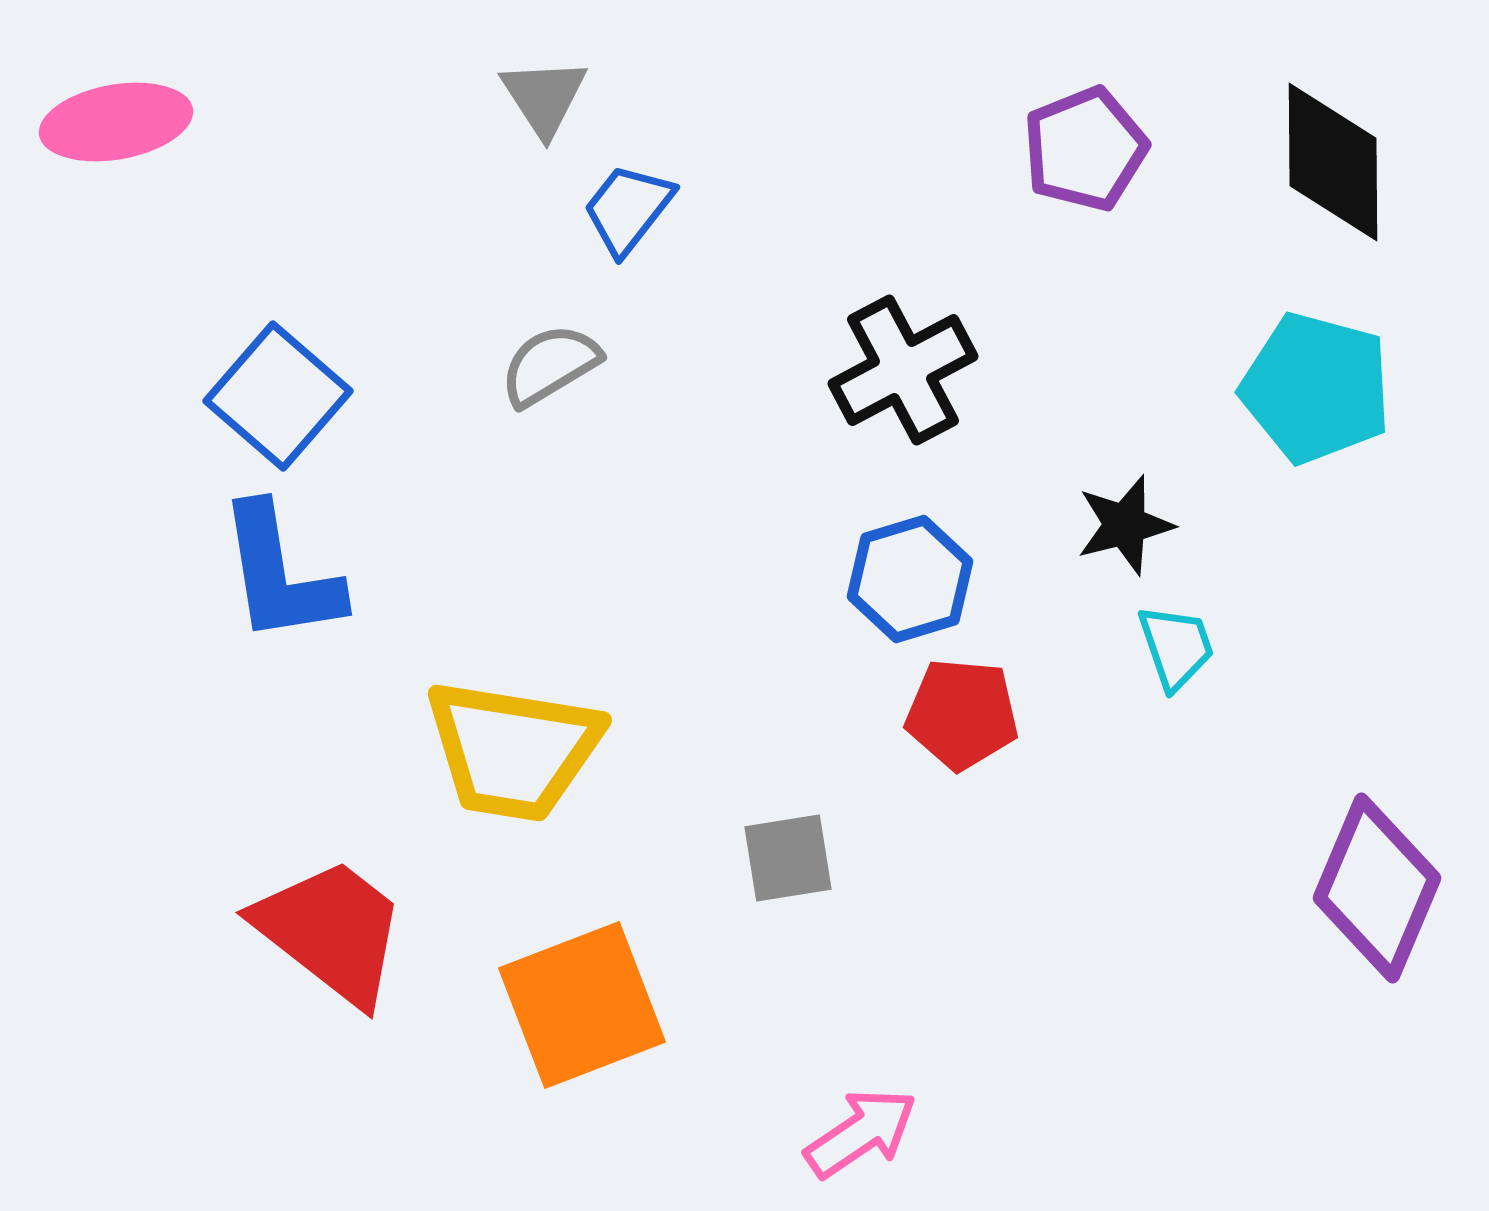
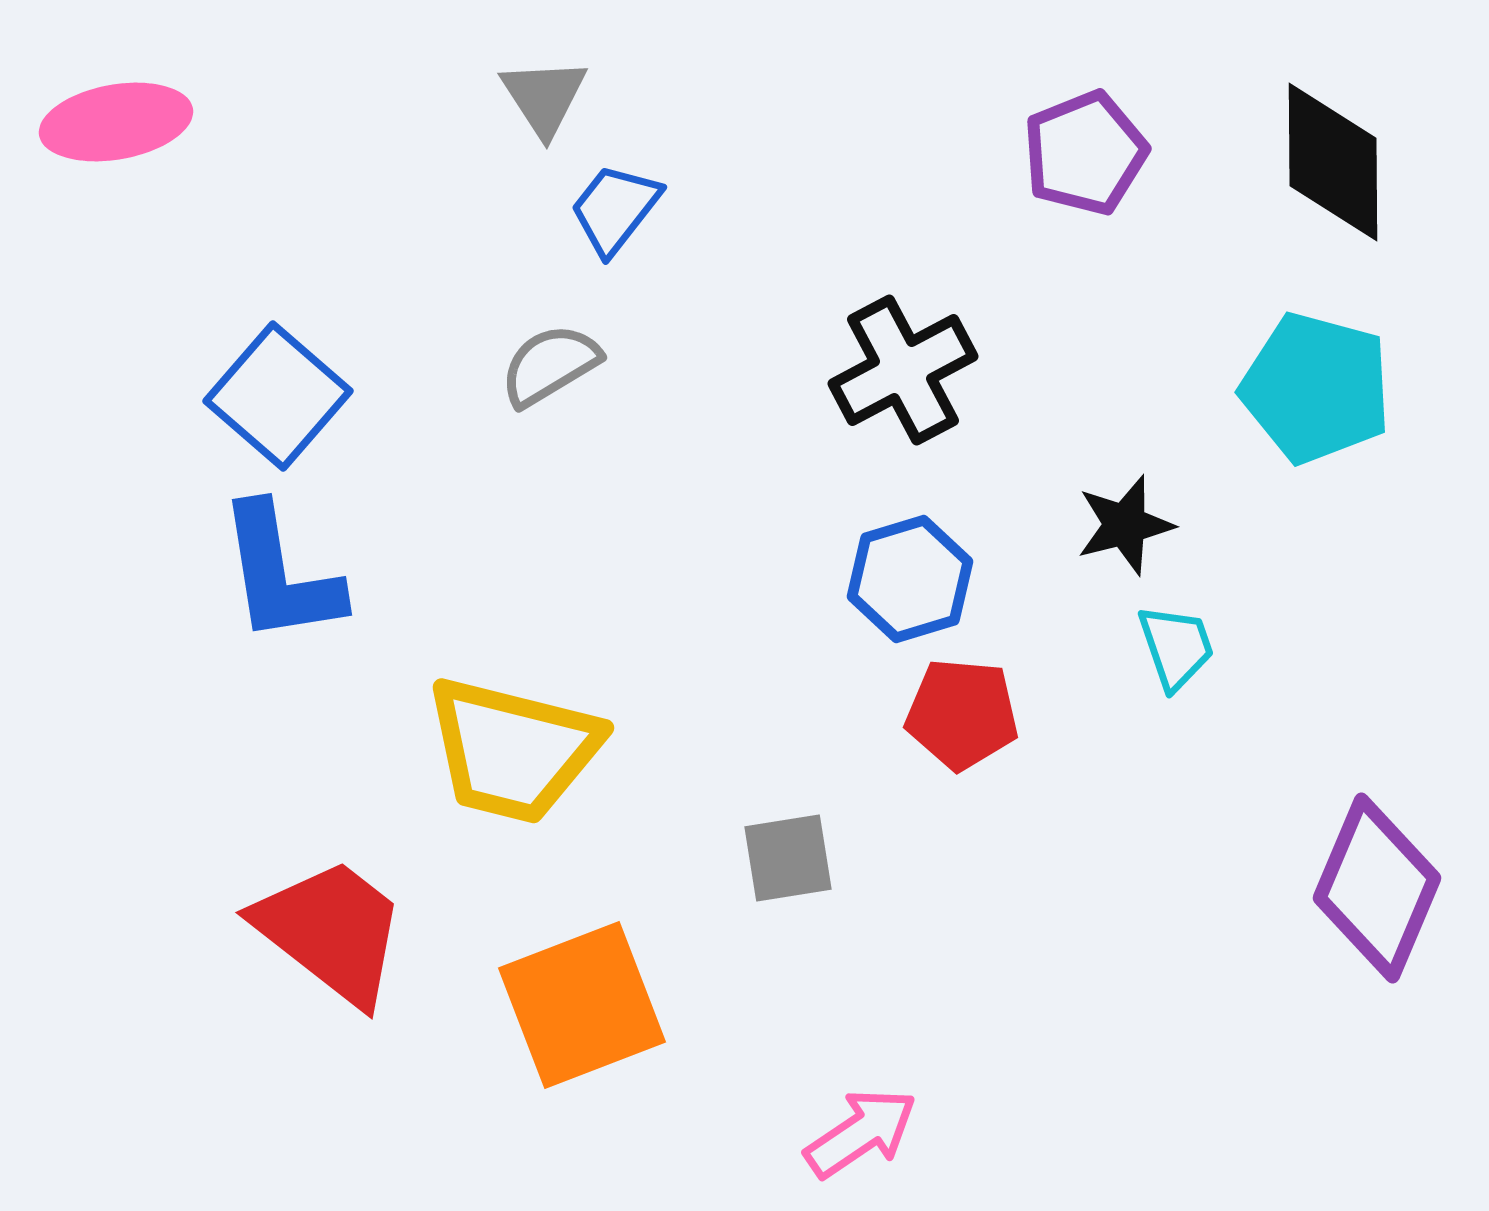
purple pentagon: moved 4 px down
blue trapezoid: moved 13 px left
yellow trapezoid: rotated 5 degrees clockwise
